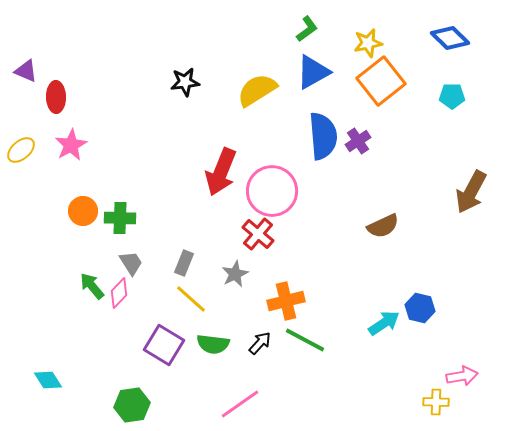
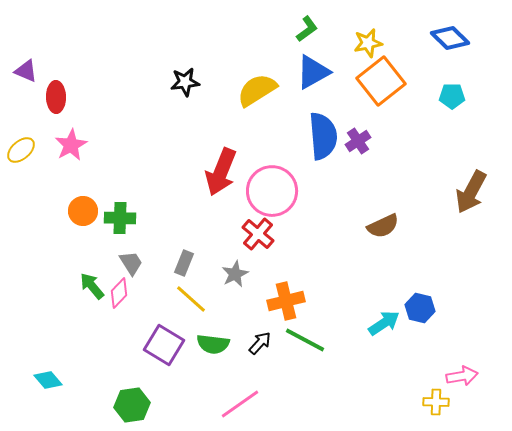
cyan diamond: rotated 8 degrees counterclockwise
